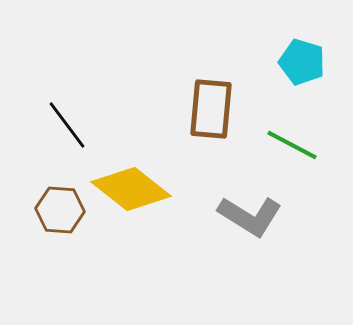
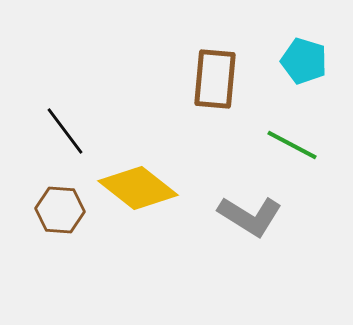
cyan pentagon: moved 2 px right, 1 px up
brown rectangle: moved 4 px right, 30 px up
black line: moved 2 px left, 6 px down
yellow diamond: moved 7 px right, 1 px up
